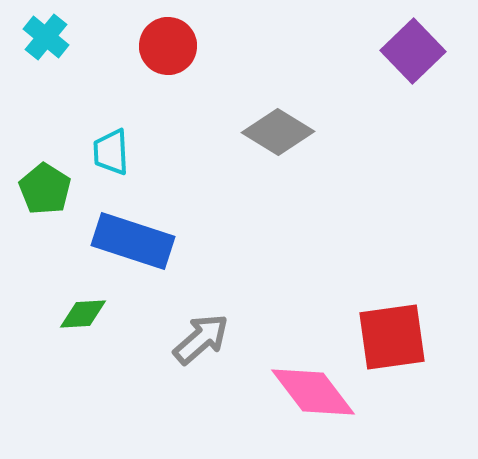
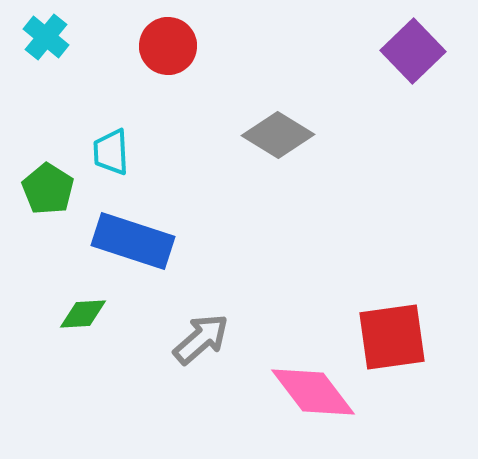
gray diamond: moved 3 px down
green pentagon: moved 3 px right
